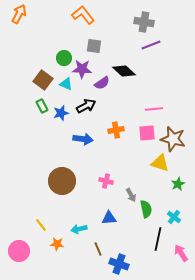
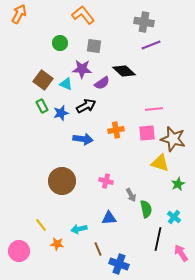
green circle: moved 4 px left, 15 px up
